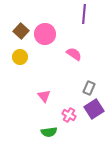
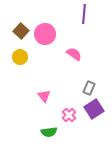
pink cross: rotated 16 degrees clockwise
